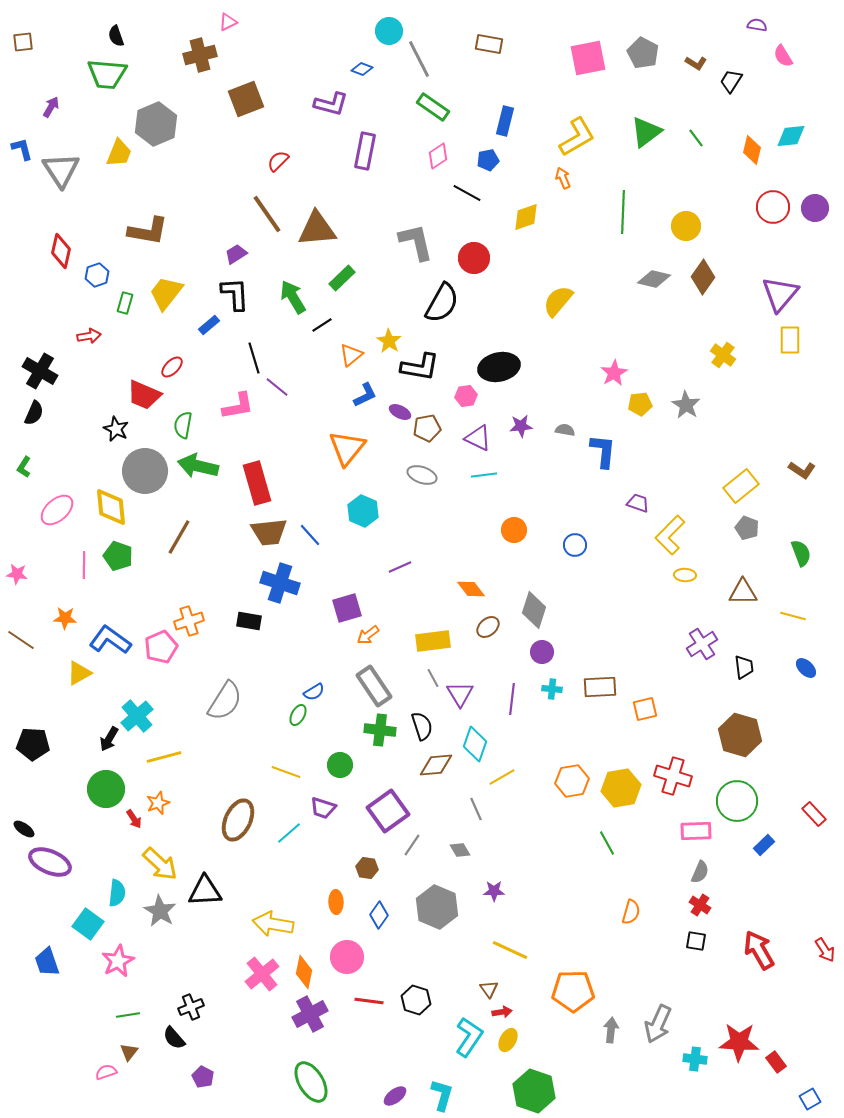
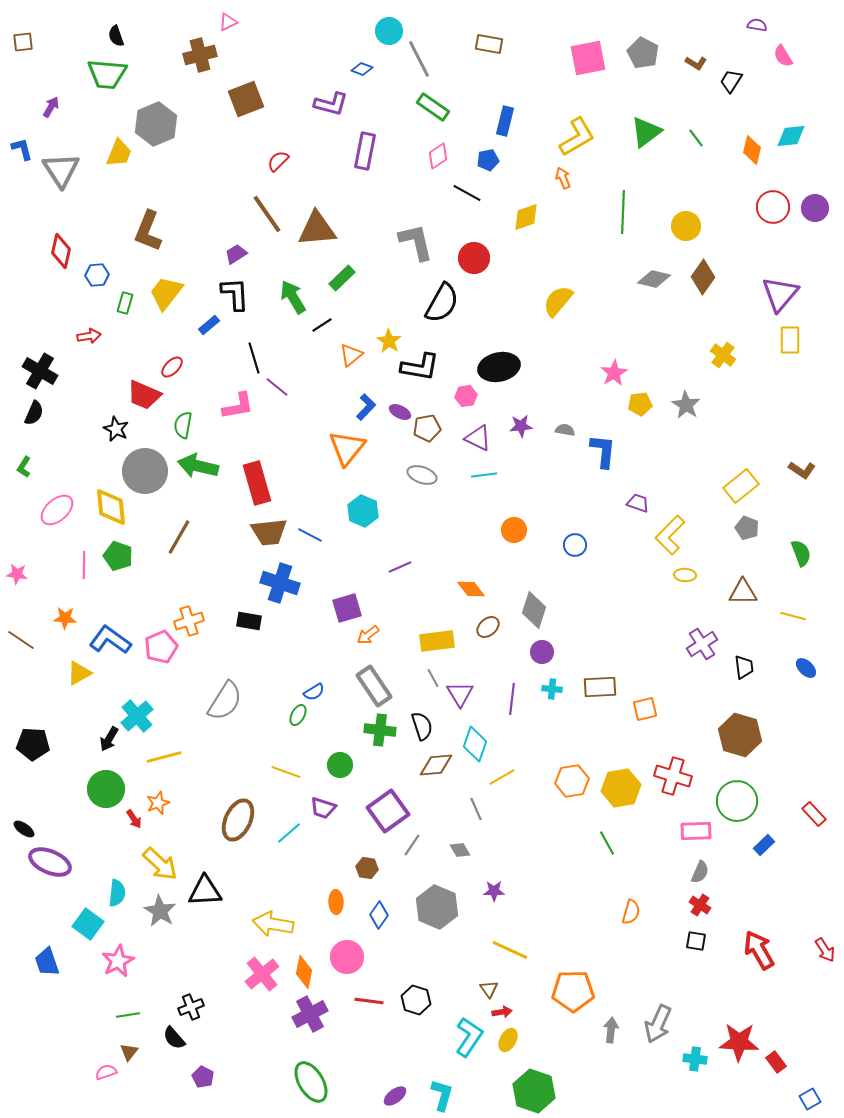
brown L-shape at (148, 231): rotated 102 degrees clockwise
blue hexagon at (97, 275): rotated 15 degrees clockwise
blue L-shape at (365, 395): moved 1 px right, 12 px down; rotated 20 degrees counterclockwise
blue line at (310, 535): rotated 20 degrees counterclockwise
yellow rectangle at (433, 641): moved 4 px right
